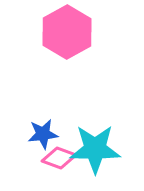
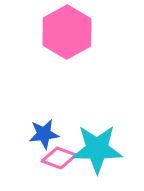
blue star: moved 1 px right
cyan star: moved 2 px right
